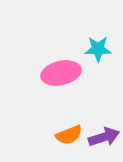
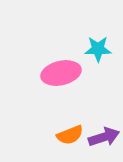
orange semicircle: moved 1 px right
